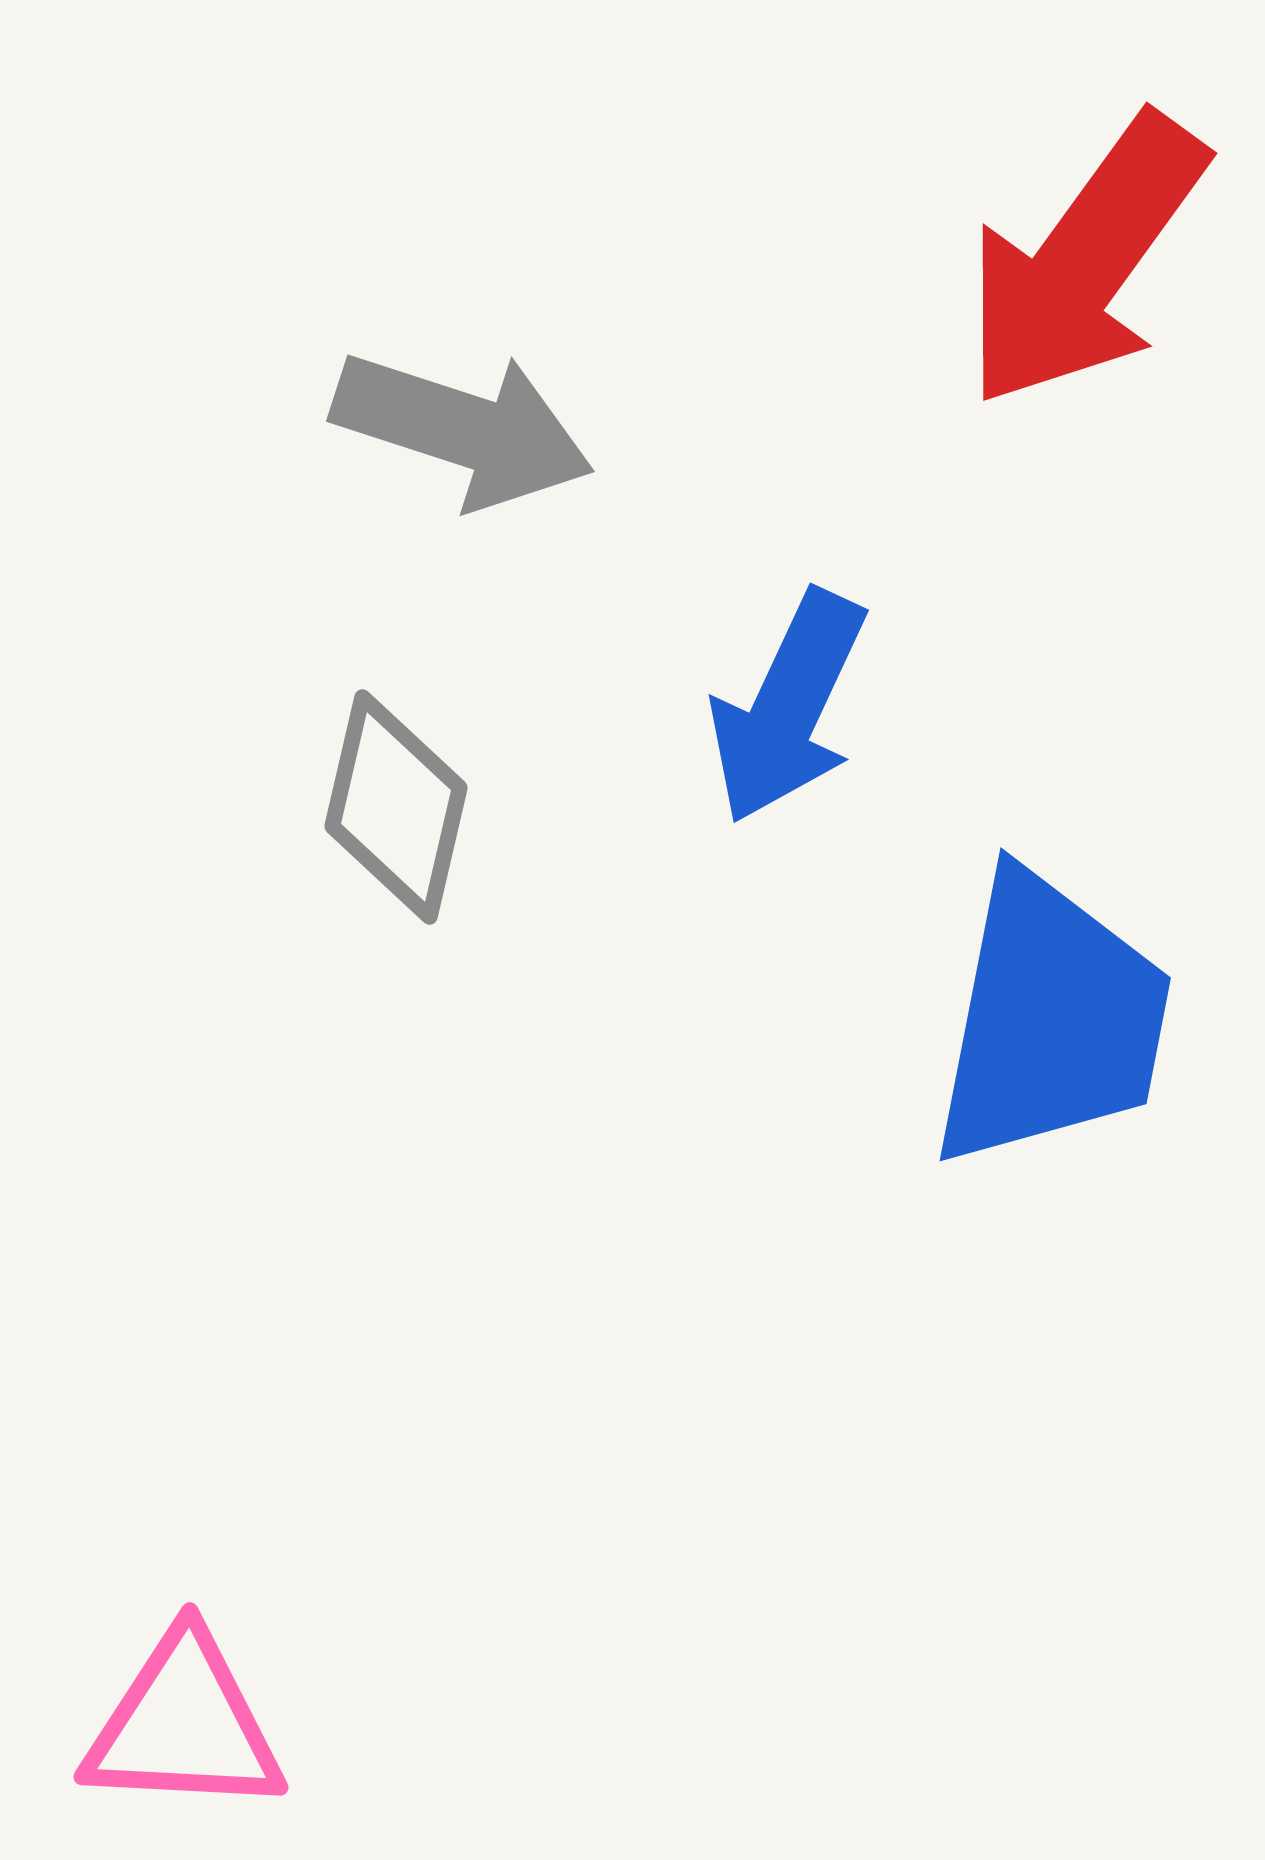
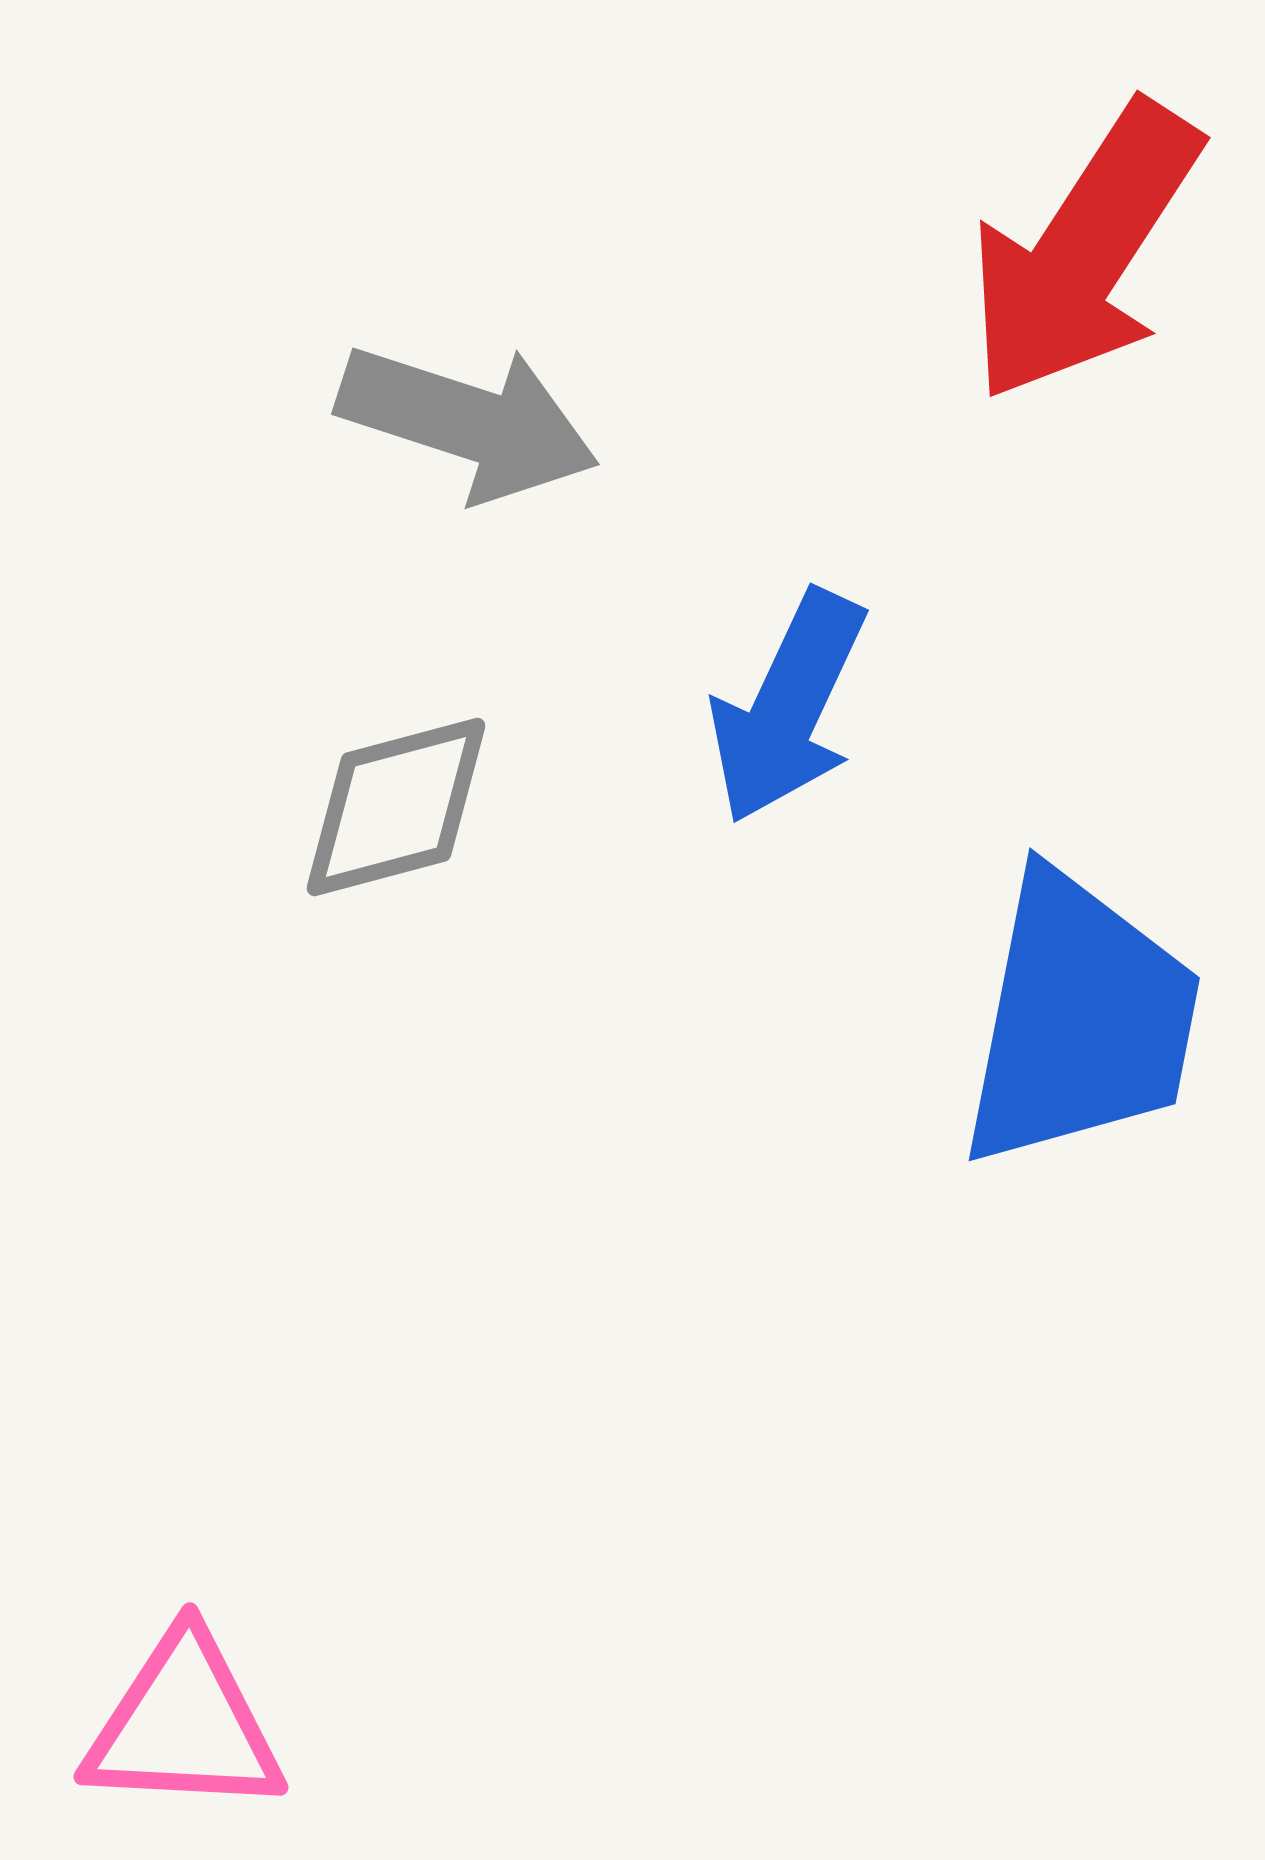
red arrow: moved 1 px left, 9 px up; rotated 3 degrees counterclockwise
gray arrow: moved 5 px right, 7 px up
gray diamond: rotated 62 degrees clockwise
blue trapezoid: moved 29 px right
